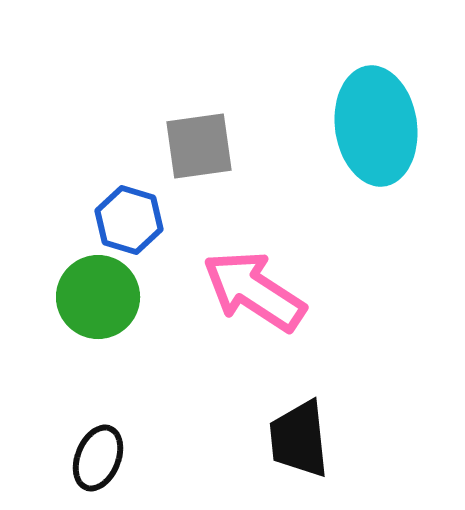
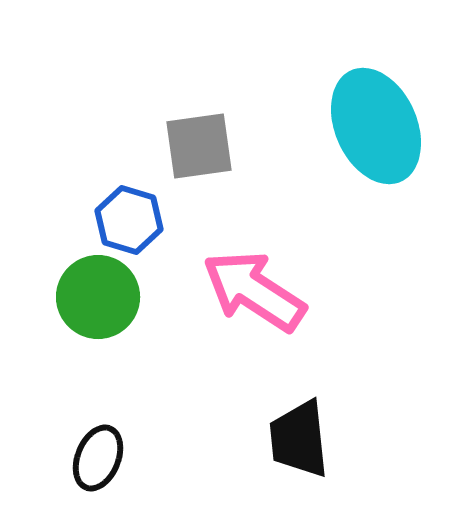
cyan ellipse: rotated 16 degrees counterclockwise
